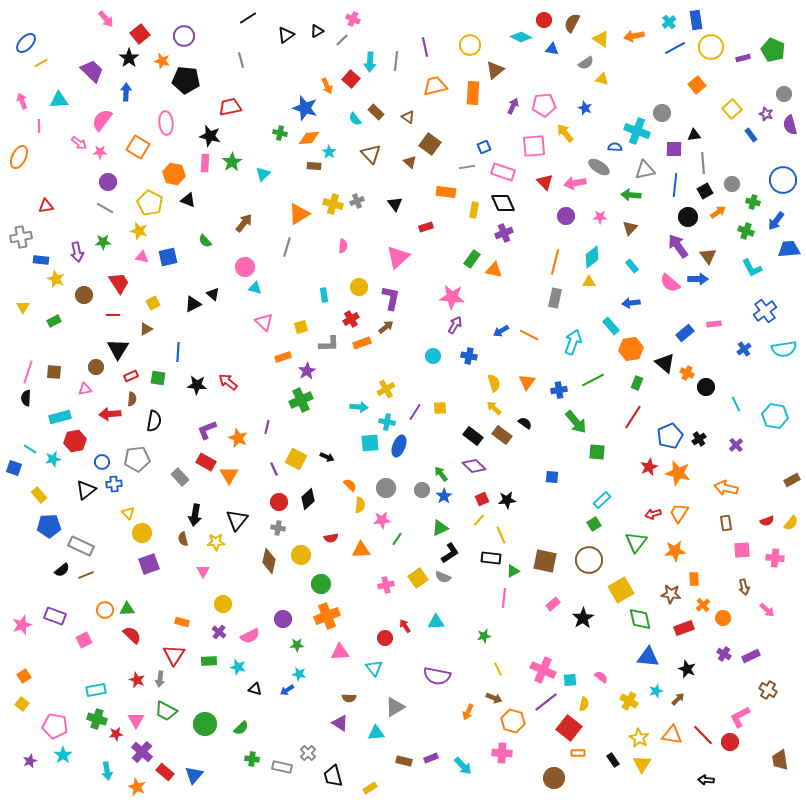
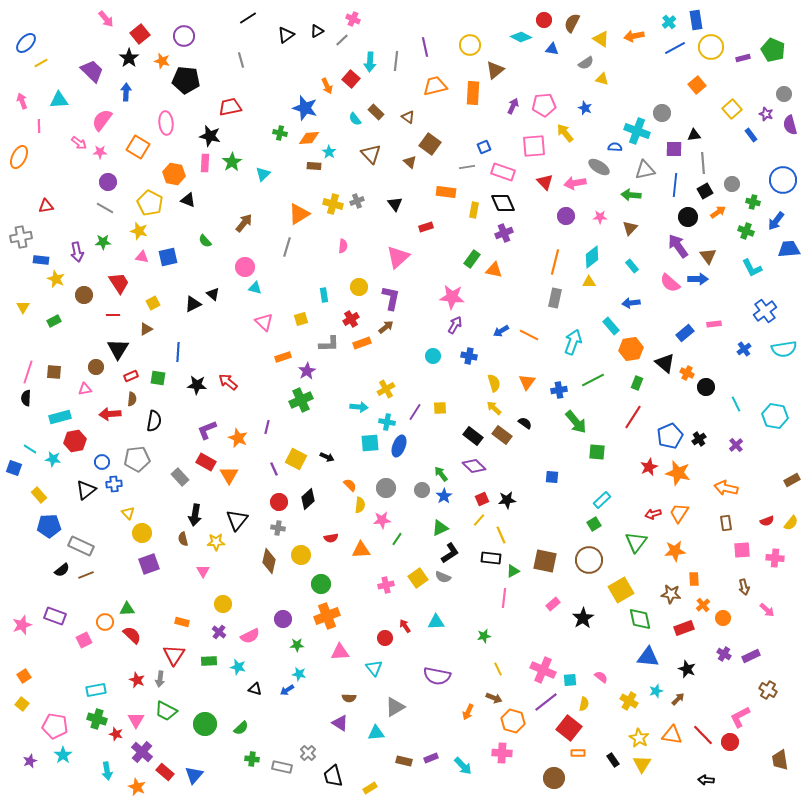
yellow square at (301, 327): moved 8 px up
cyan star at (53, 459): rotated 21 degrees clockwise
orange circle at (105, 610): moved 12 px down
red star at (116, 734): rotated 24 degrees clockwise
